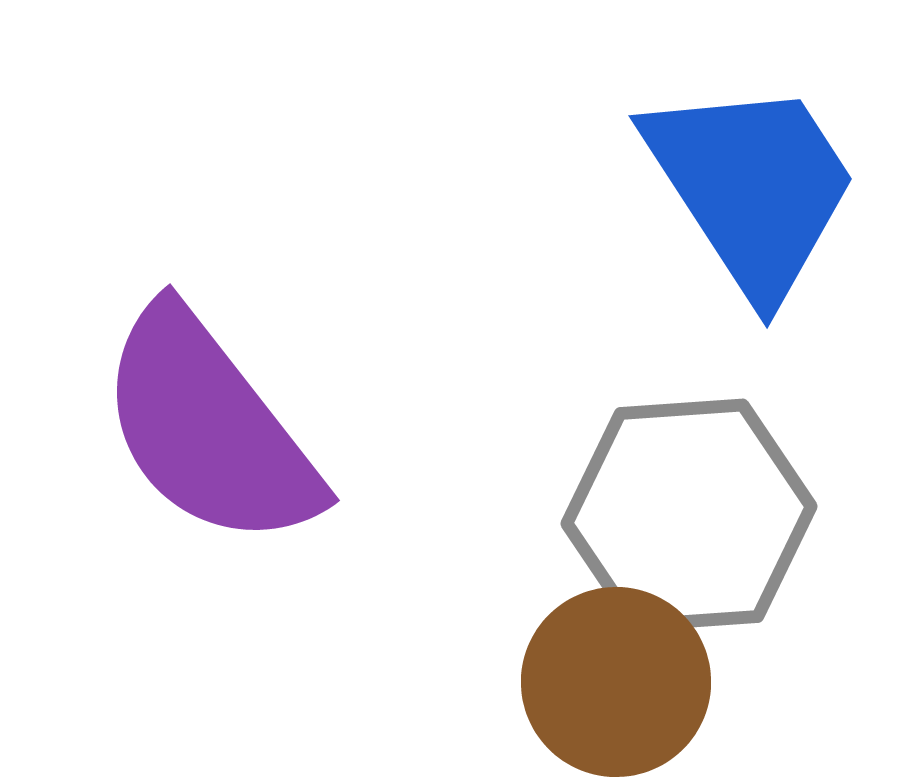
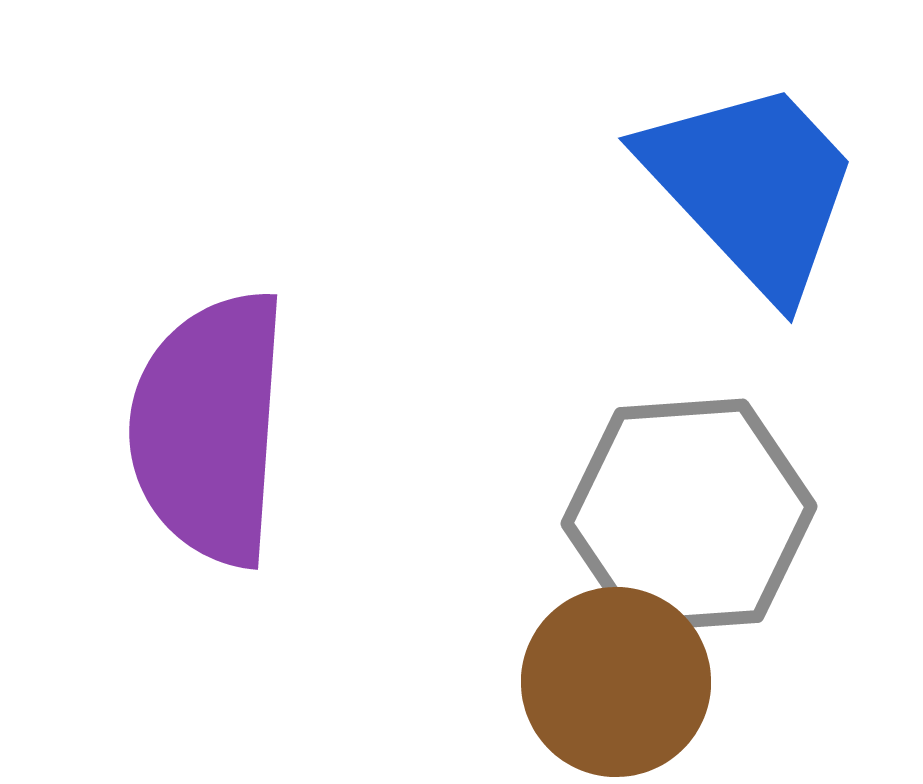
blue trapezoid: rotated 10 degrees counterclockwise
purple semicircle: rotated 42 degrees clockwise
